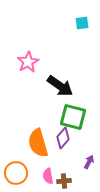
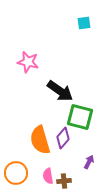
cyan square: moved 2 px right
pink star: rotated 30 degrees counterclockwise
black arrow: moved 5 px down
green square: moved 7 px right
orange semicircle: moved 2 px right, 3 px up
